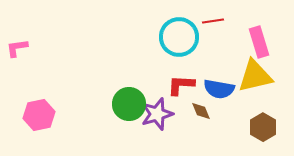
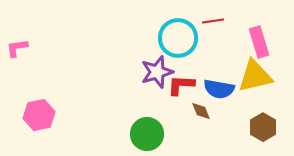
cyan circle: moved 1 px left, 1 px down
green circle: moved 18 px right, 30 px down
purple star: moved 42 px up
